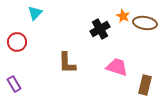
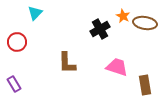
brown rectangle: rotated 24 degrees counterclockwise
